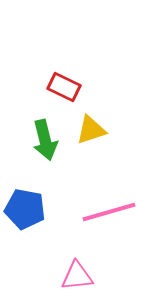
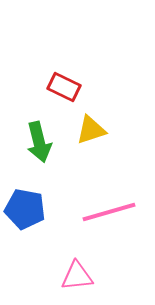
green arrow: moved 6 px left, 2 px down
